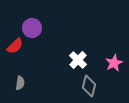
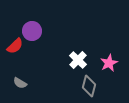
purple circle: moved 3 px down
pink star: moved 5 px left
gray semicircle: rotated 112 degrees clockwise
